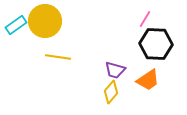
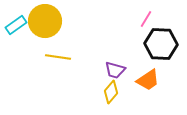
pink line: moved 1 px right
black hexagon: moved 5 px right
